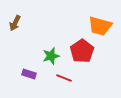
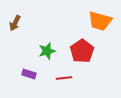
orange trapezoid: moved 5 px up
green star: moved 4 px left, 5 px up
red line: rotated 28 degrees counterclockwise
